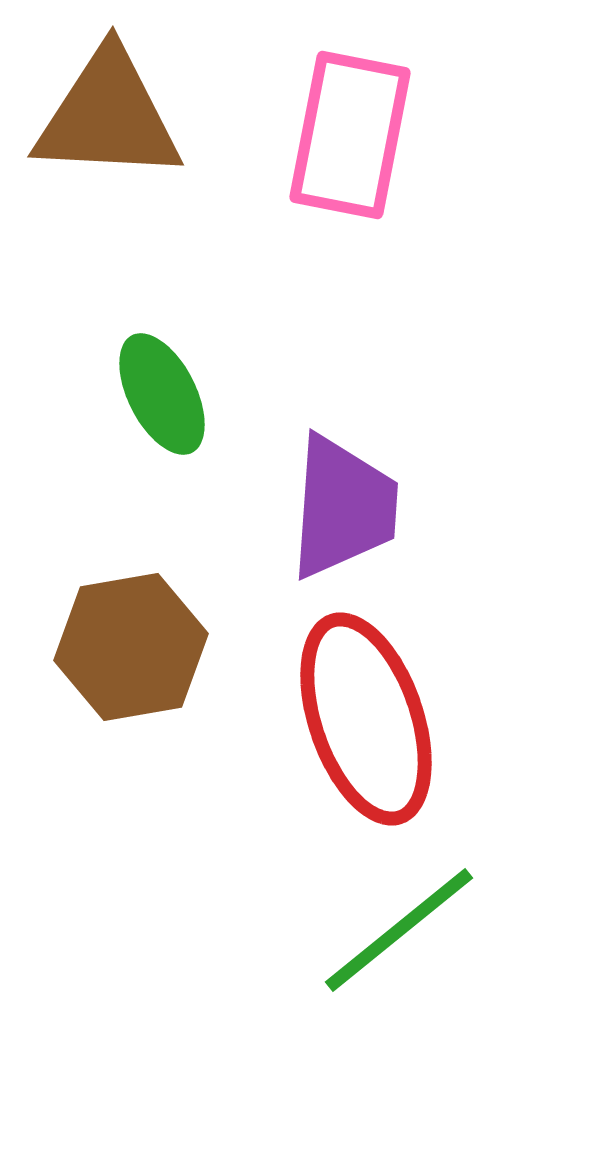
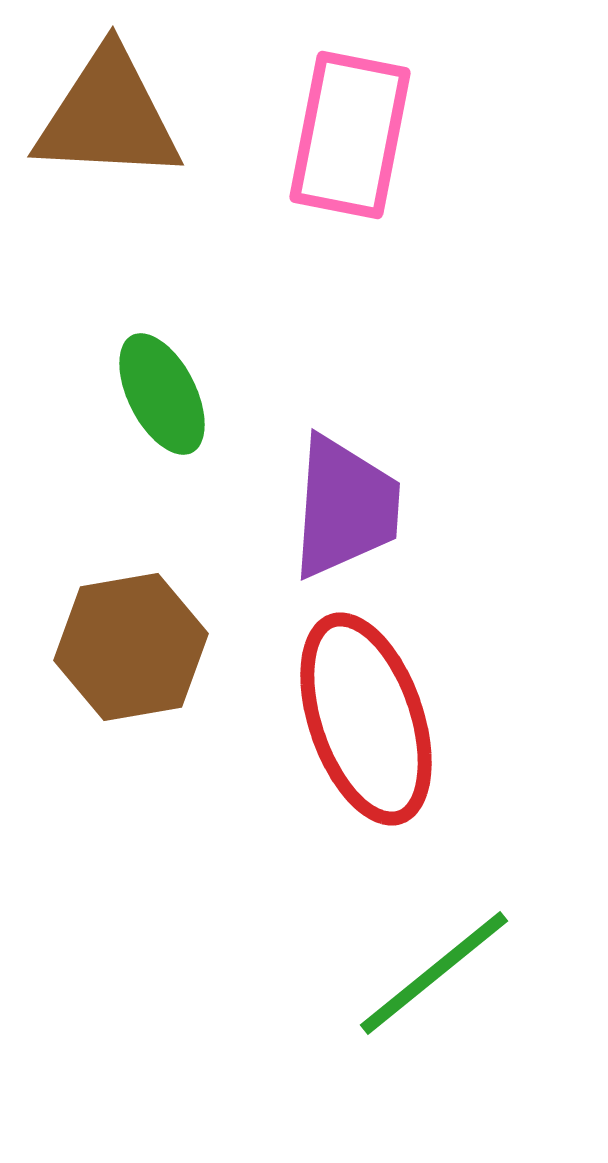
purple trapezoid: moved 2 px right
green line: moved 35 px right, 43 px down
